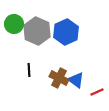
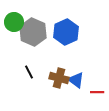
green circle: moved 2 px up
gray hexagon: moved 4 px left, 1 px down
black line: moved 2 px down; rotated 24 degrees counterclockwise
brown cross: rotated 12 degrees counterclockwise
red line: rotated 24 degrees clockwise
